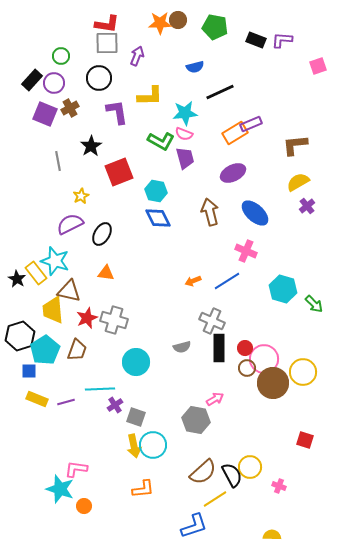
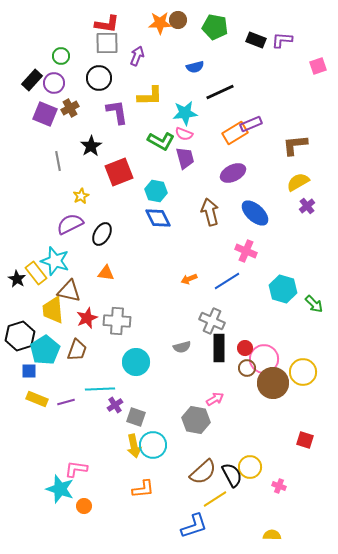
orange arrow at (193, 281): moved 4 px left, 2 px up
gray cross at (114, 320): moved 3 px right, 1 px down; rotated 12 degrees counterclockwise
